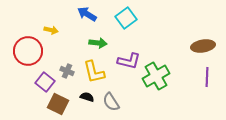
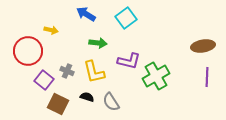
blue arrow: moved 1 px left
purple square: moved 1 px left, 2 px up
